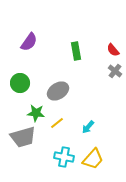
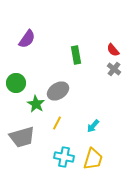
purple semicircle: moved 2 px left, 3 px up
green rectangle: moved 4 px down
gray cross: moved 1 px left, 2 px up
green circle: moved 4 px left
green star: moved 9 px up; rotated 24 degrees clockwise
yellow line: rotated 24 degrees counterclockwise
cyan arrow: moved 5 px right, 1 px up
gray trapezoid: moved 1 px left
yellow trapezoid: rotated 25 degrees counterclockwise
